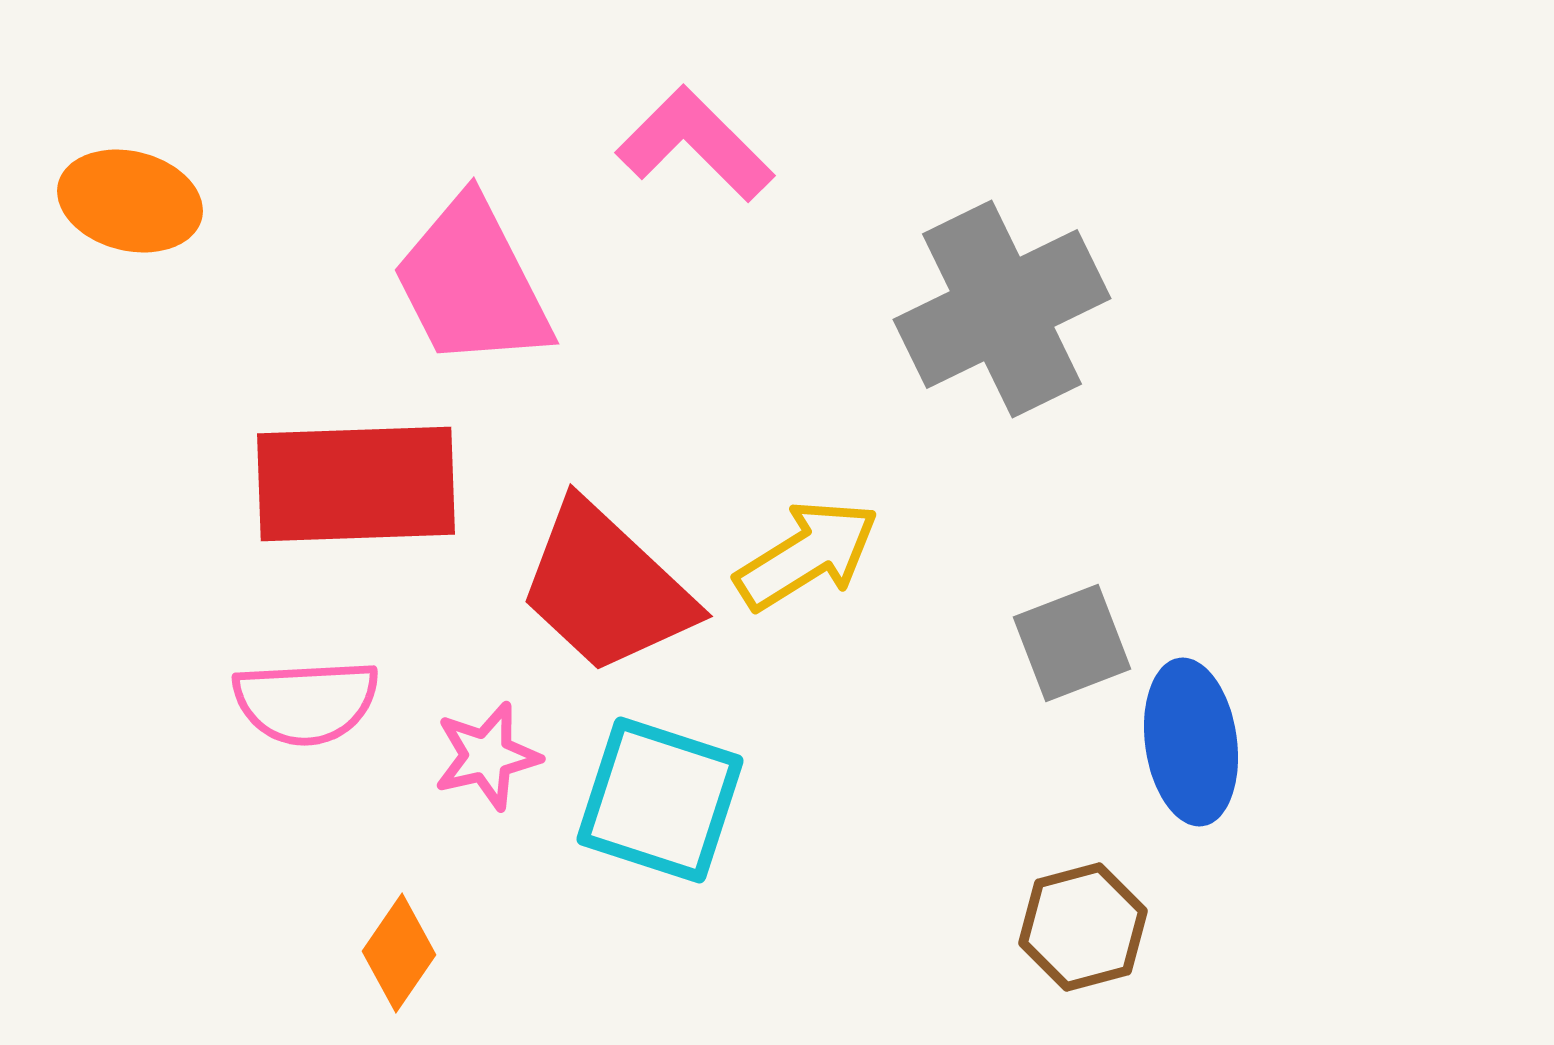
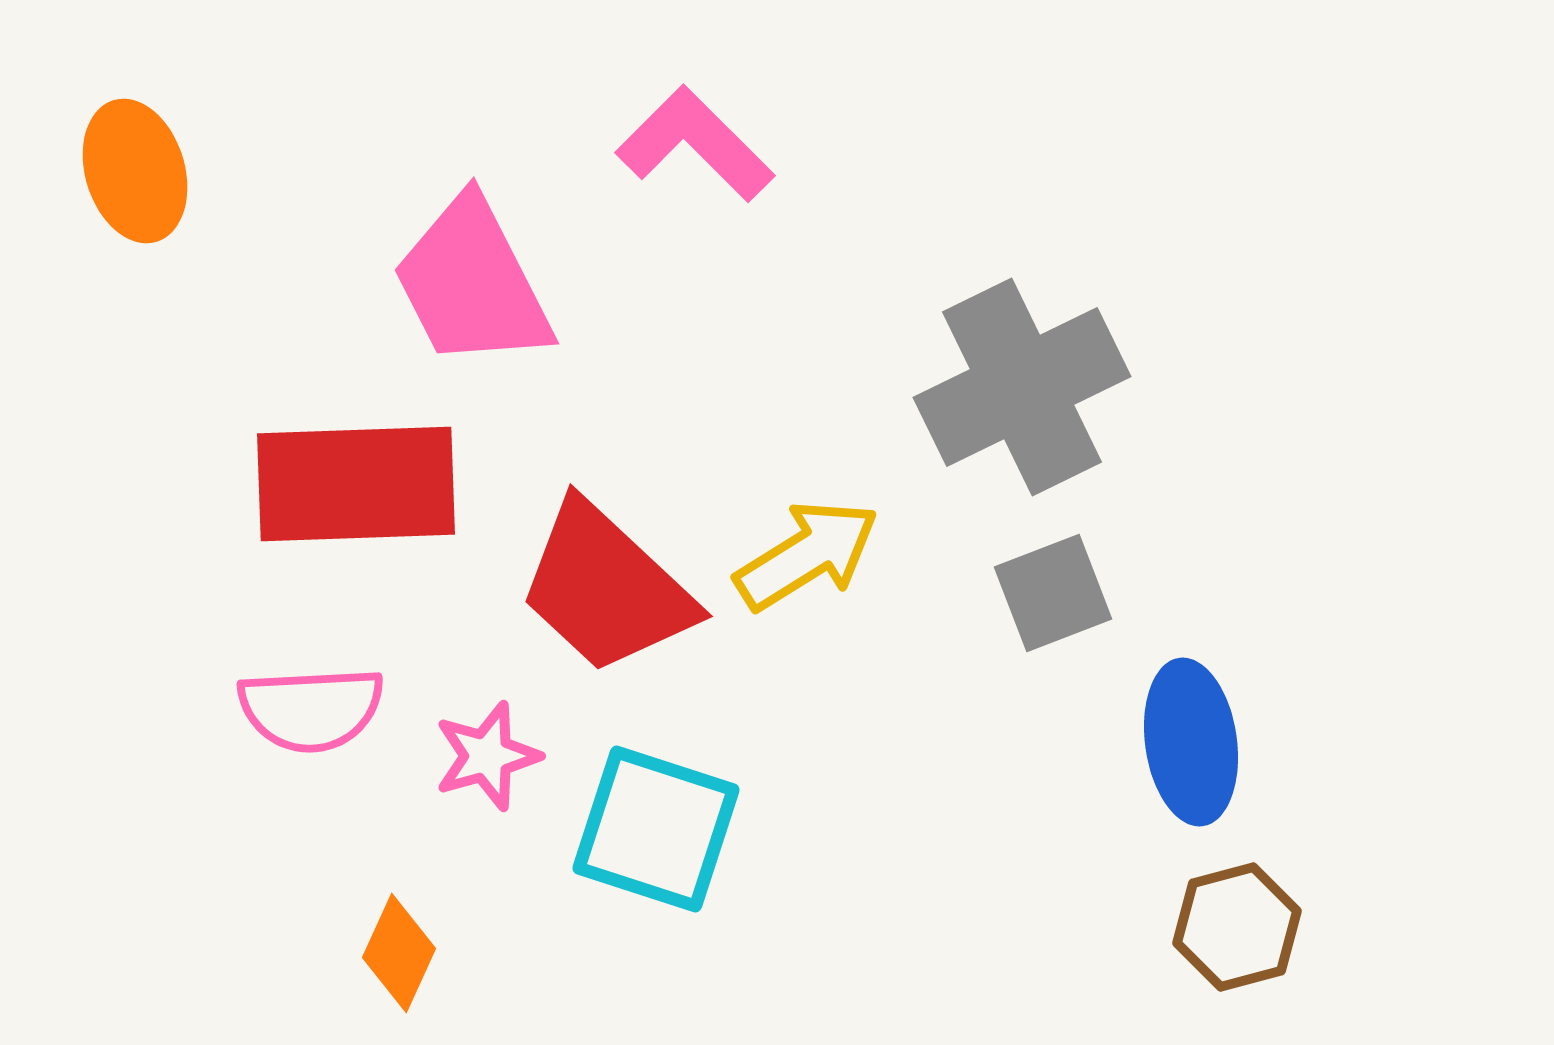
orange ellipse: moved 5 px right, 30 px up; rotated 59 degrees clockwise
gray cross: moved 20 px right, 78 px down
gray square: moved 19 px left, 50 px up
pink semicircle: moved 5 px right, 7 px down
pink star: rotated 3 degrees counterclockwise
cyan square: moved 4 px left, 29 px down
brown hexagon: moved 154 px right
orange diamond: rotated 10 degrees counterclockwise
